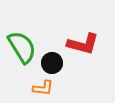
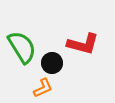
orange L-shape: rotated 30 degrees counterclockwise
